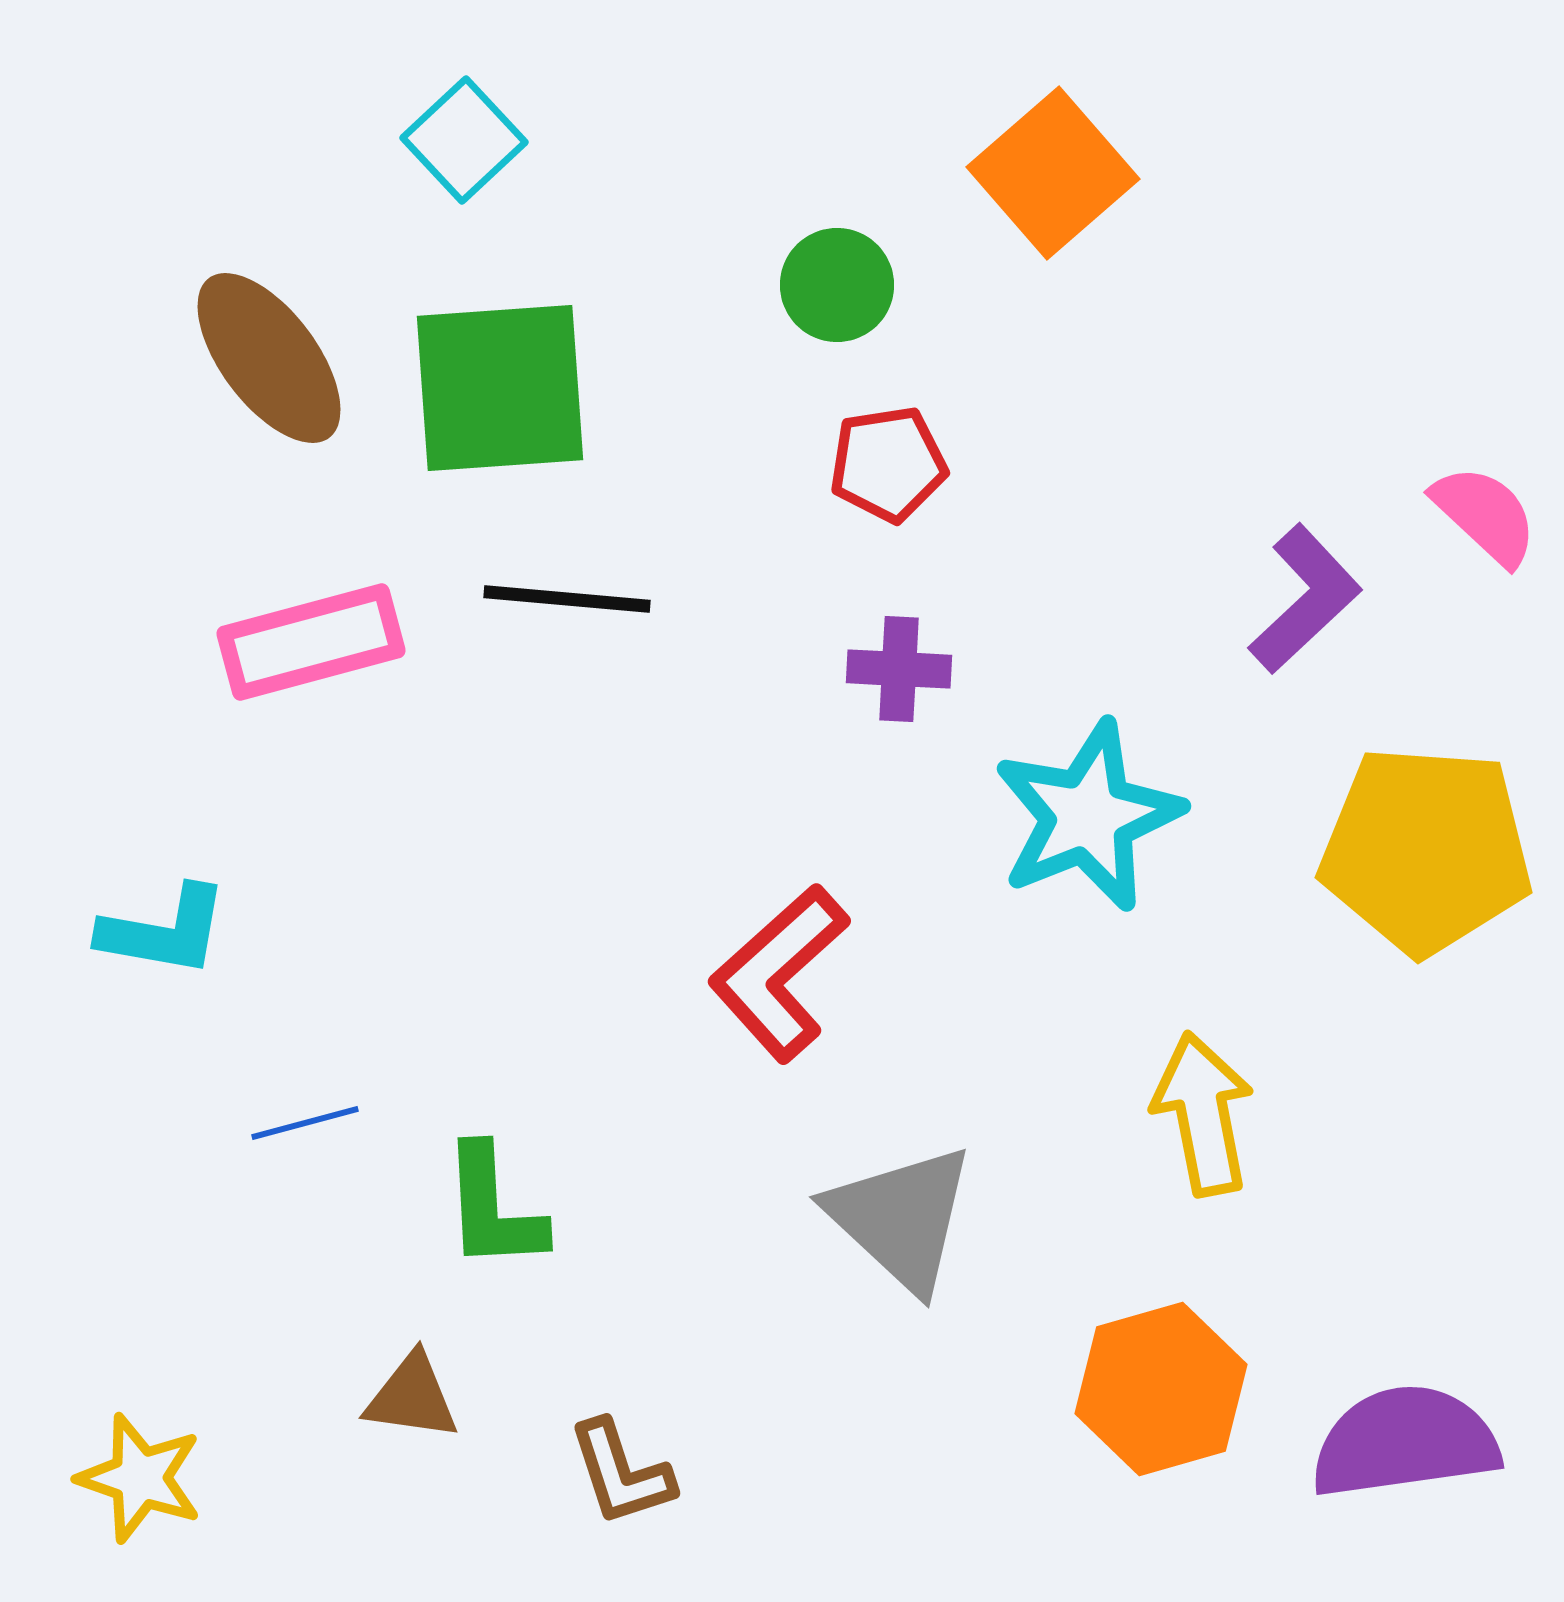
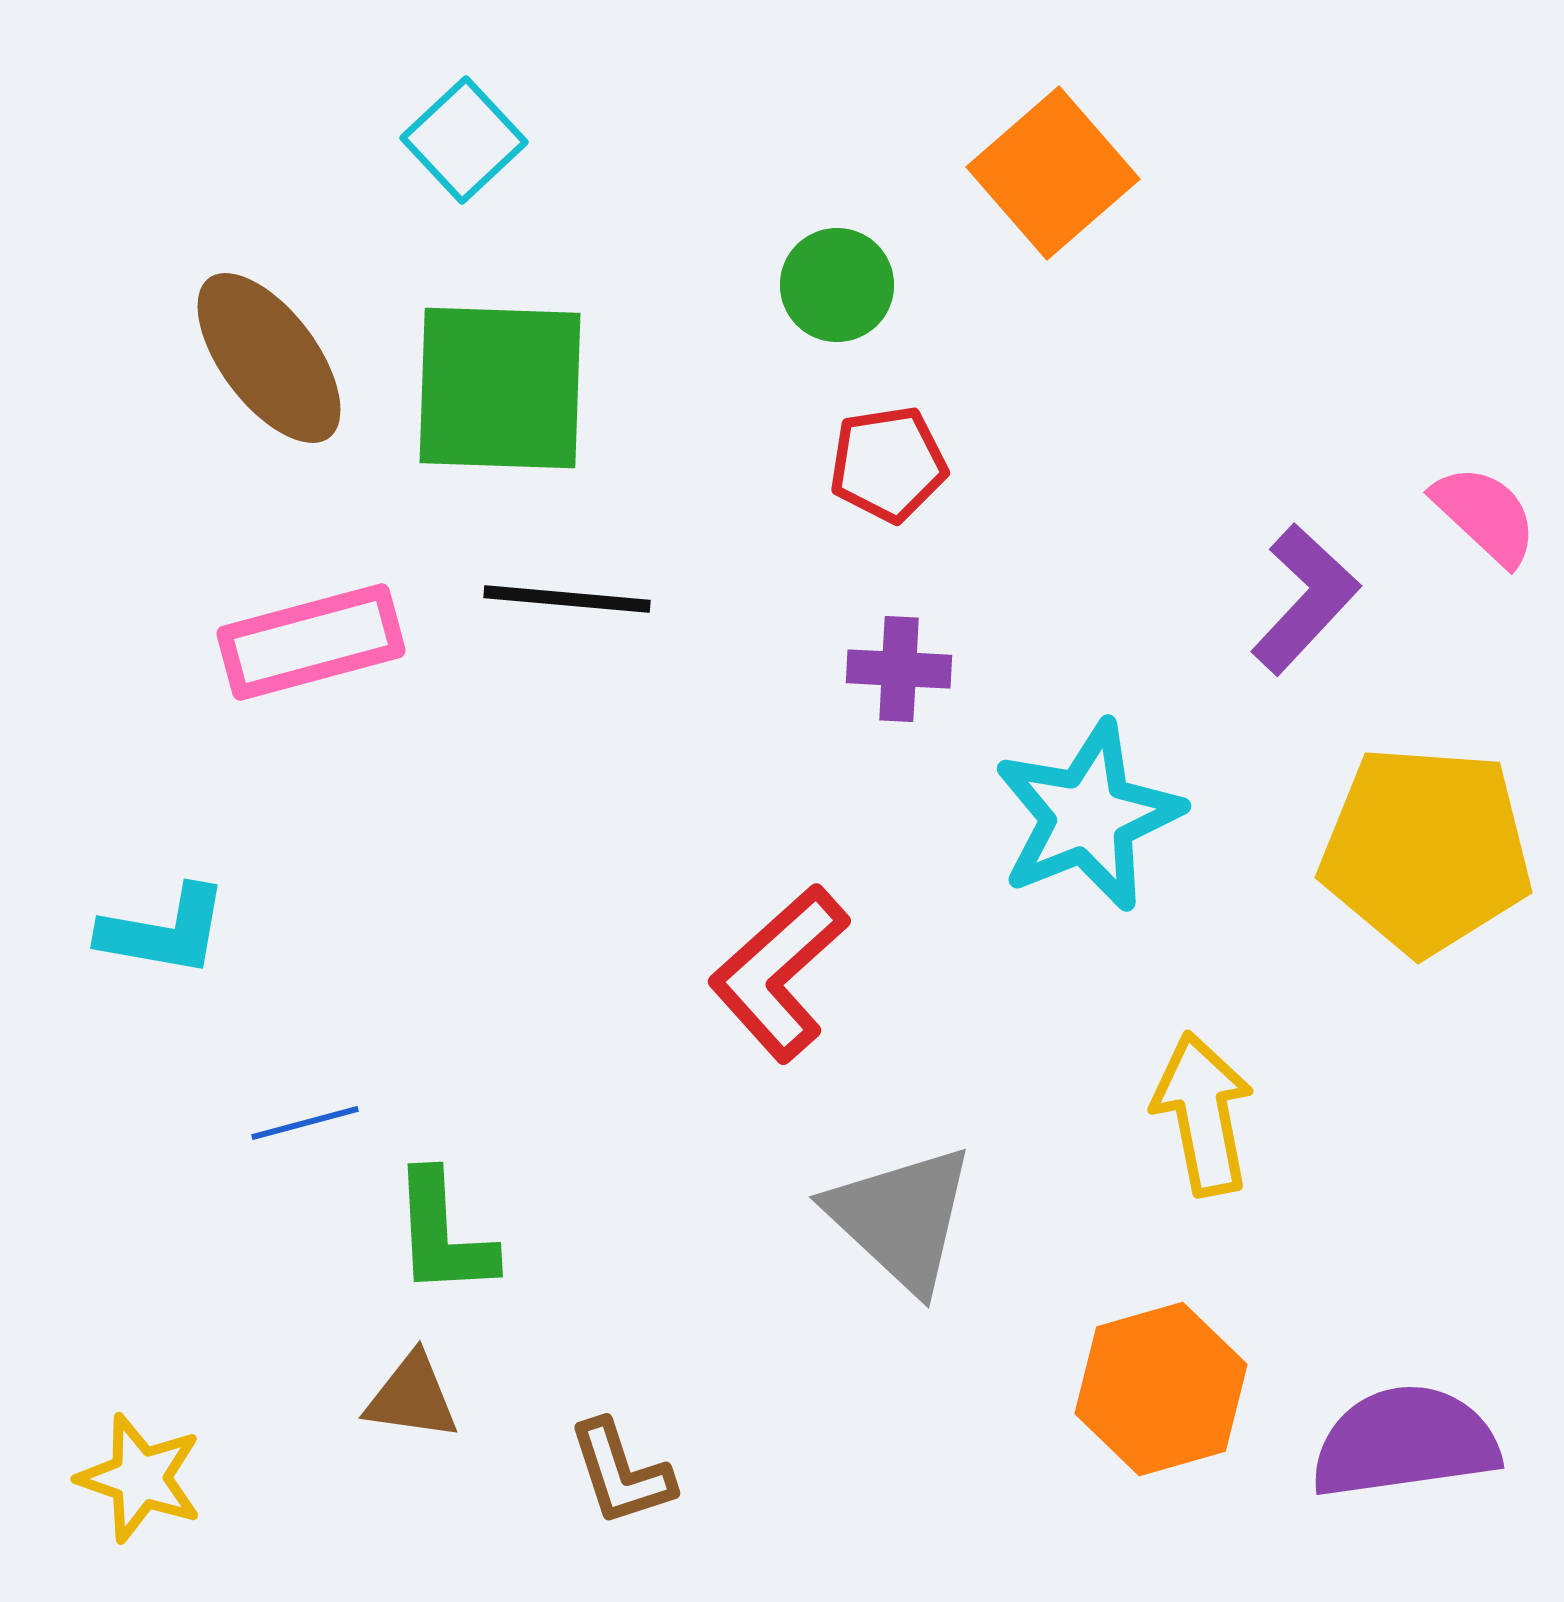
green square: rotated 6 degrees clockwise
purple L-shape: rotated 4 degrees counterclockwise
green L-shape: moved 50 px left, 26 px down
